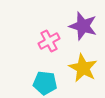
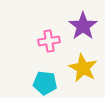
purple star: rotated 20 degrees clockwise
pink cross: rotated 20 degrees clockwise
